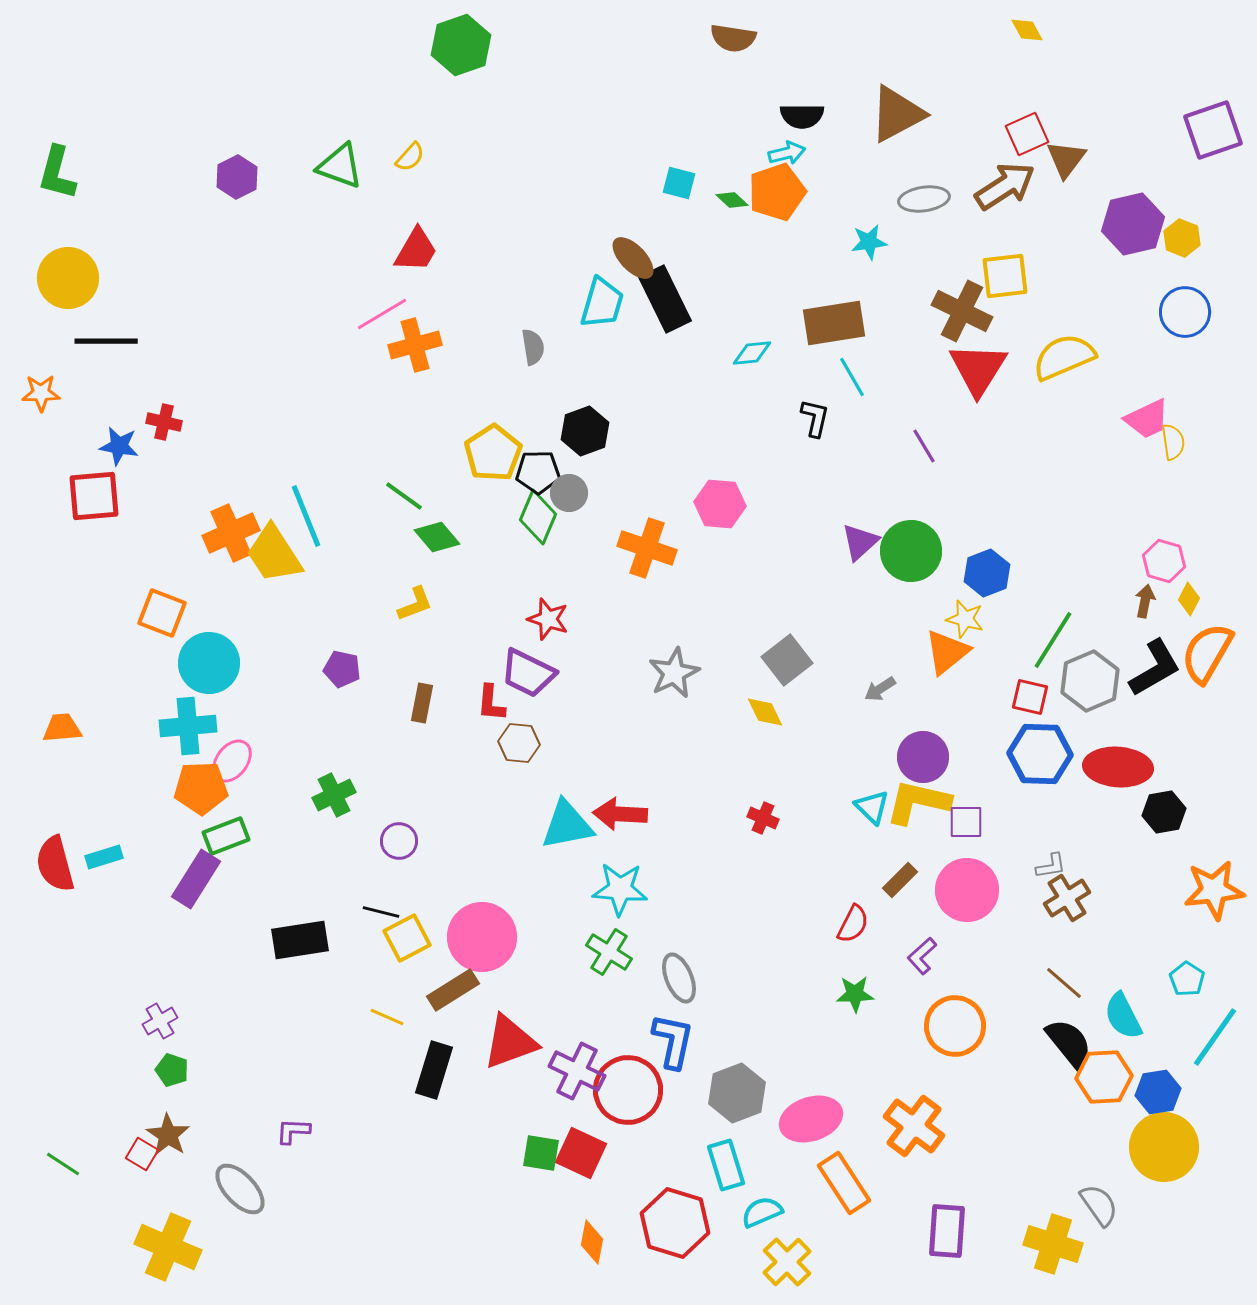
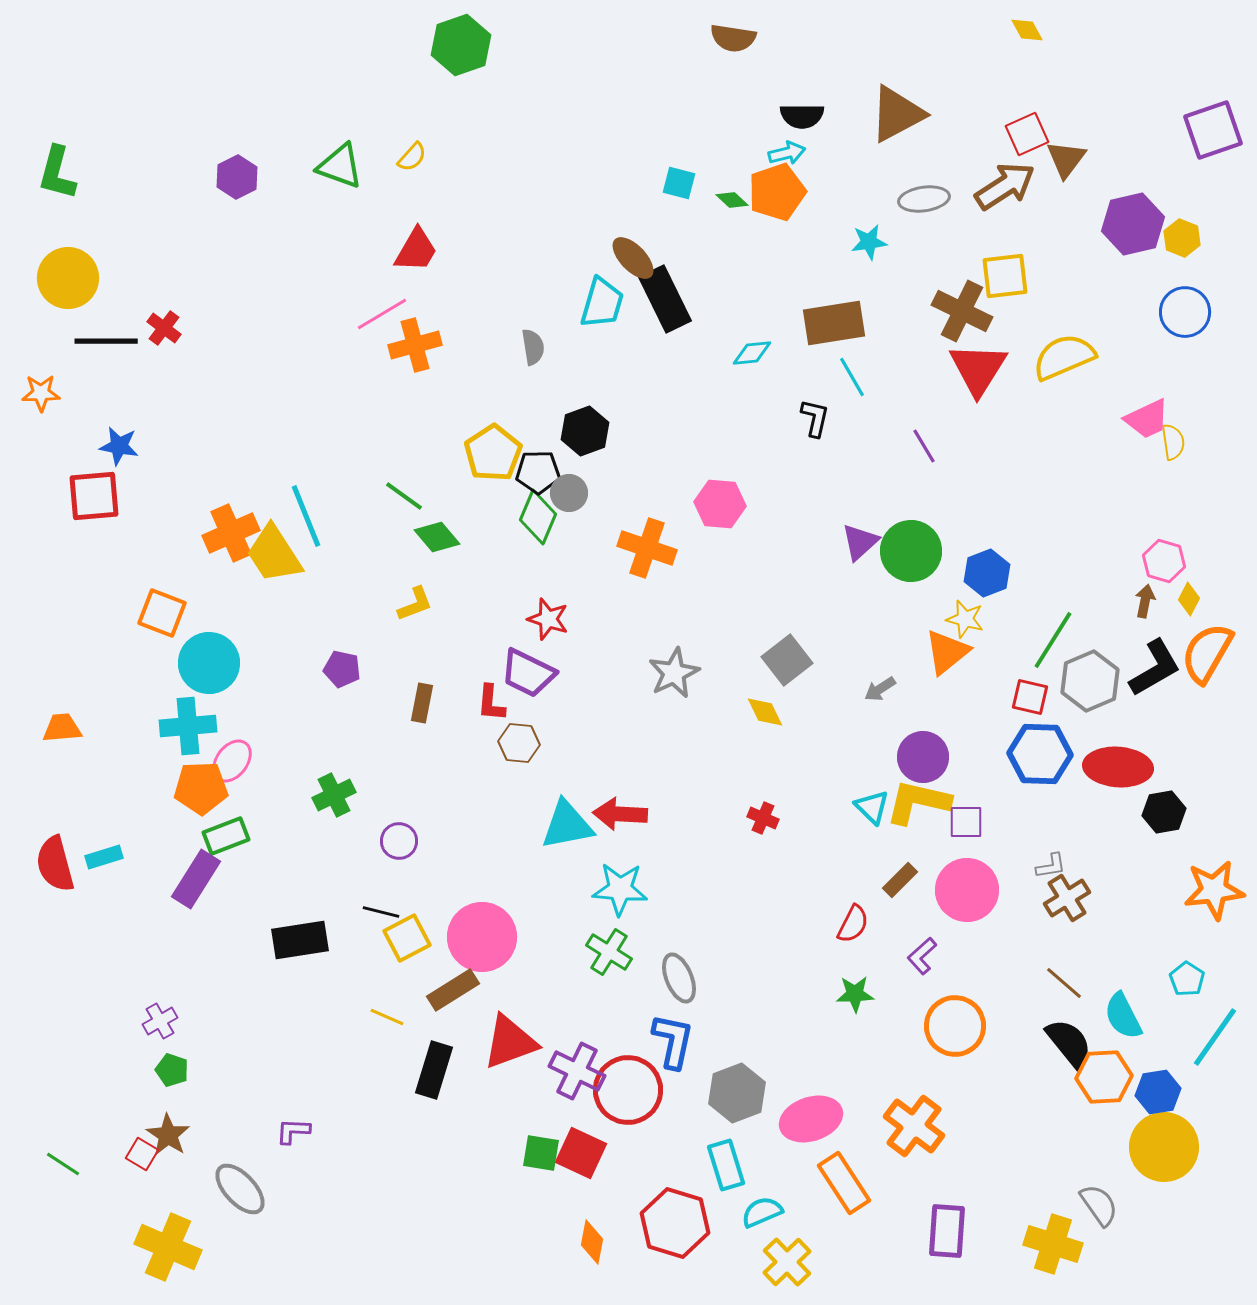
yellow semicircle at (410, 157): moved 2 px right
red cross at (164, 422): moved 94 px up; rotated 24 degrees clockwise
